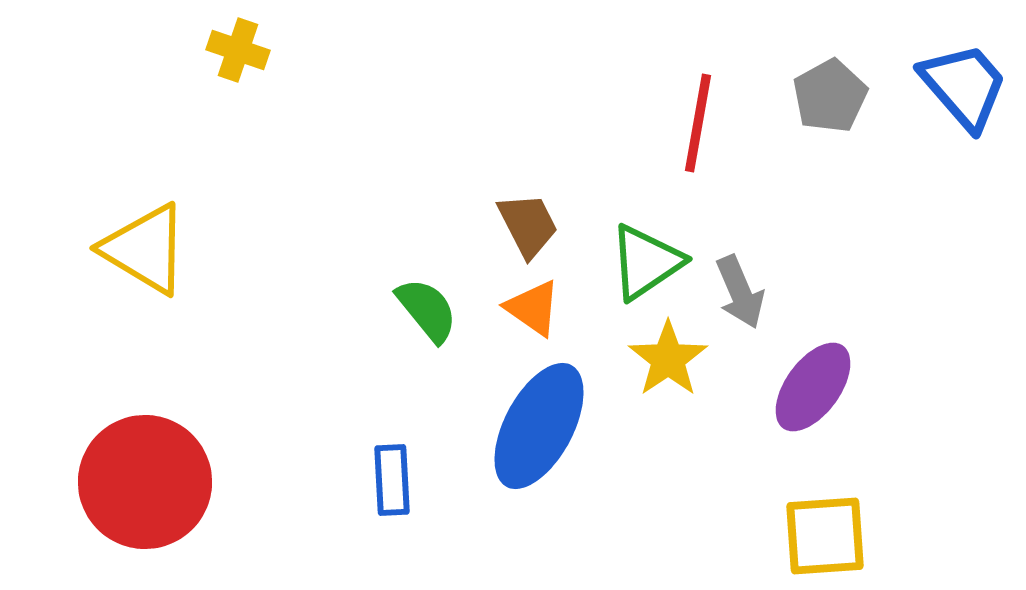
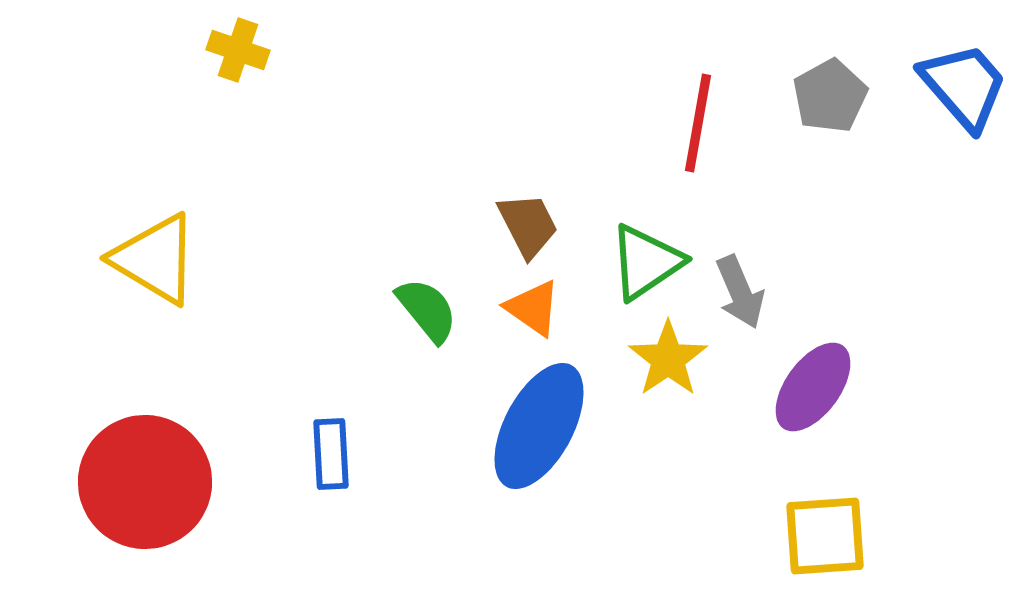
yellow triangle: moved 10 px right, 10 px down
blue rectangle: moved 61 px left, 26 px up
